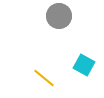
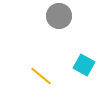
yellow line: moved 3 px left, 2 px up
